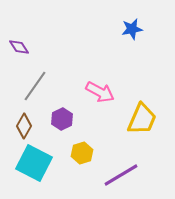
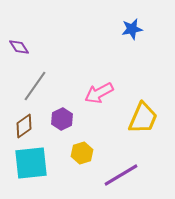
pink arrow: moved 1 px left, 1 px down; rotated 124 degrees clockwise
yellow trapezoid: moved 1 px right, 1 px up
brown diamond: rotated 25 degrees clockwise
cyan square: moved 3 px left; rotated 33 degrees counterclockwise
